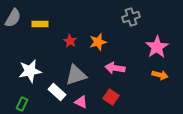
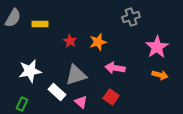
pink triangle: rotated 16 degrees clockwise
